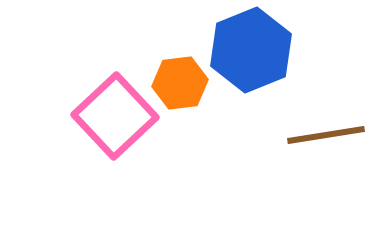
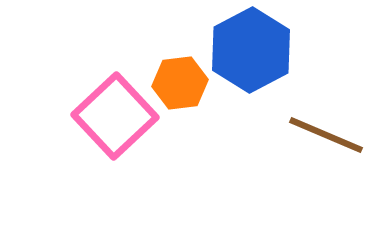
blue hexagon: rotated 6 degrees counterclockwise
brown line: rotated 32 degrees clockwise
